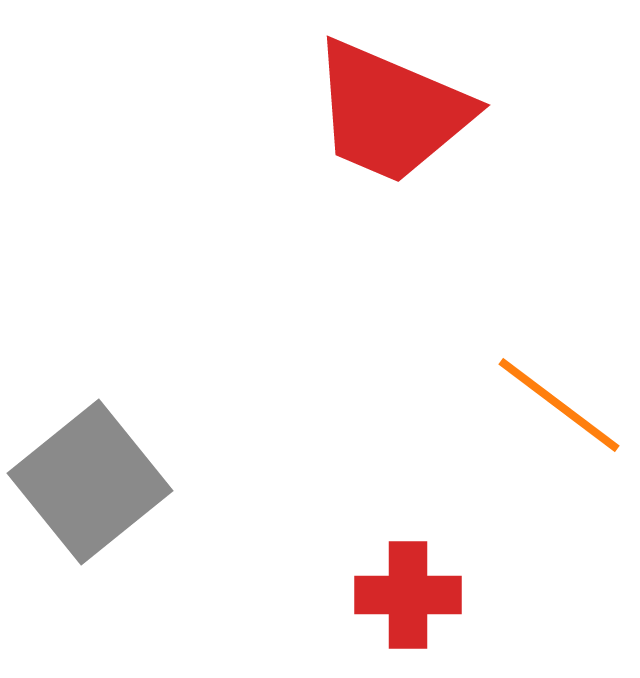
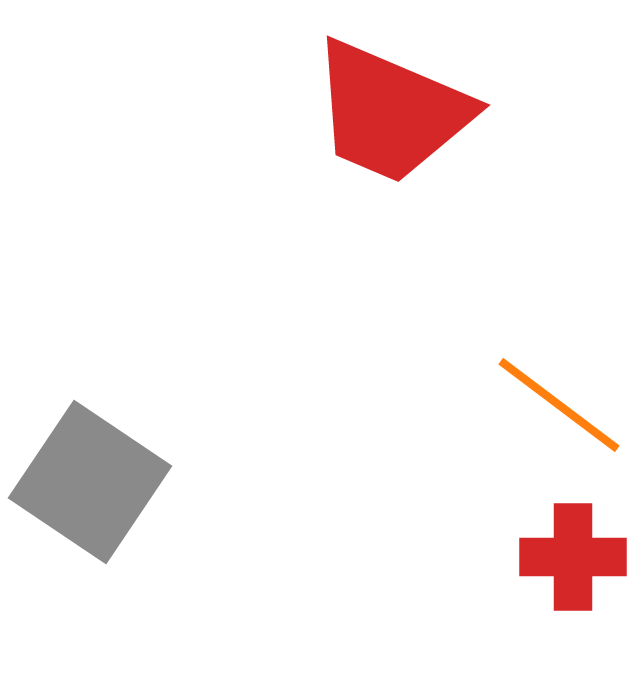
gray square: rotated 17 degrees counterclockwise
red cross: moved 165 px right, 38 px up
